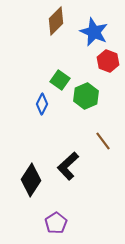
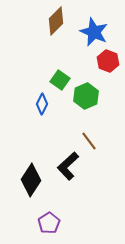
brown line: moved 14 px left
purple pentagon: moved 7 px left
